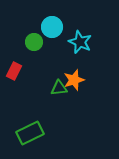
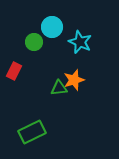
green rectangle: moved 2 px right, 1 px up
